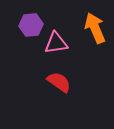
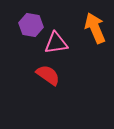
purple hexagon: rotated 15 degrees clockwise
red semicircle: moved 11 px left, 7 px up
